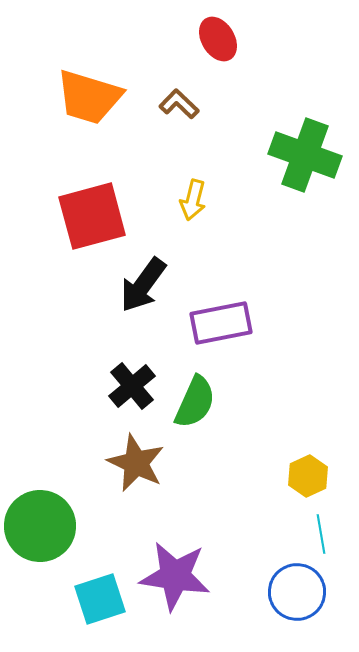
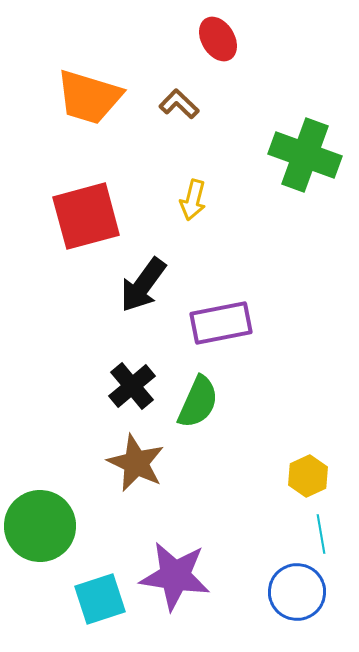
red square: moved 6 px left
green semicircle: moved 3 px right
